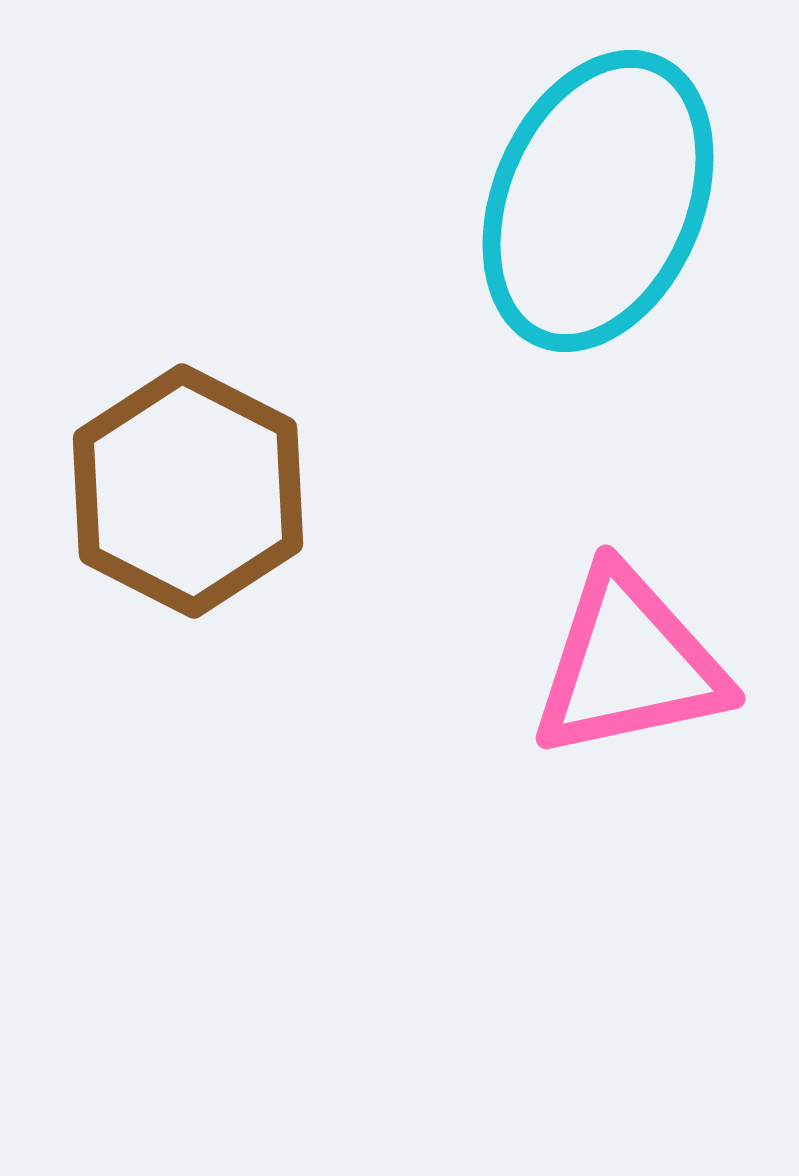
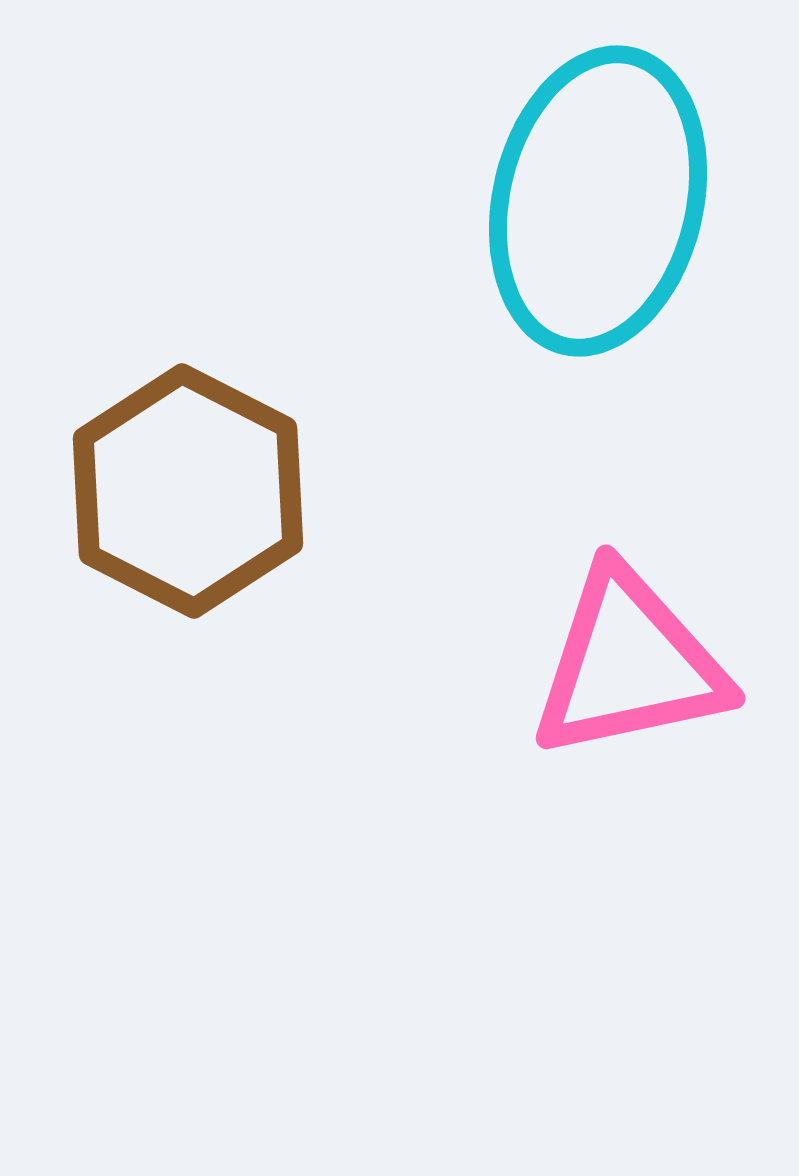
cyan ellipse: rotated 10 degrees counterclockwise
